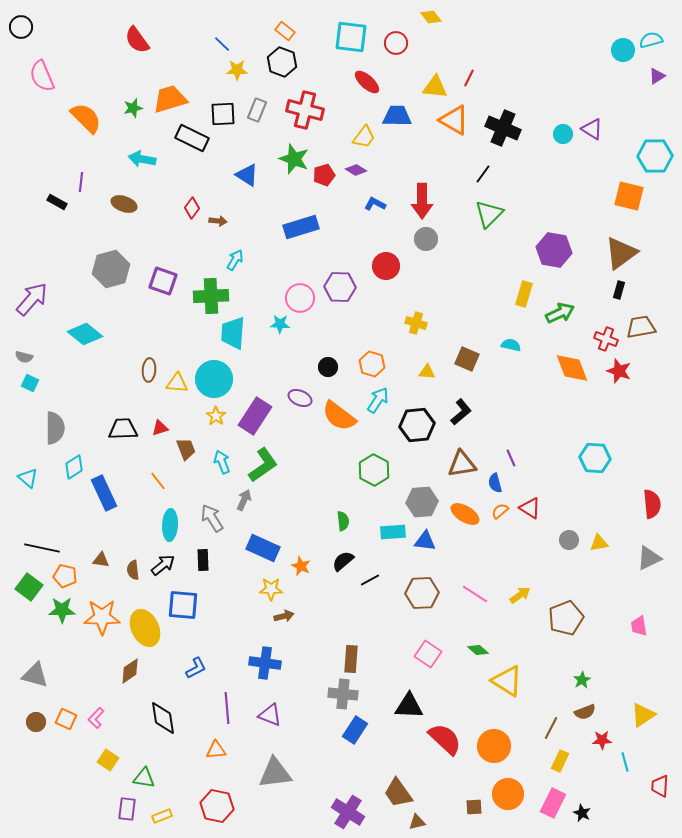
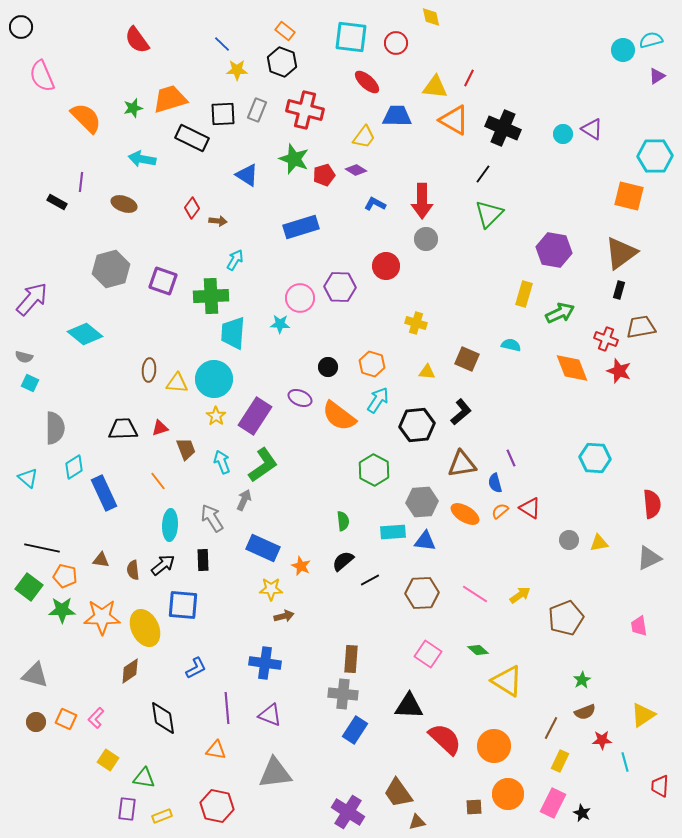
yellow diamond at (431, 17): rotated 25 degrees clockwise
orange triangle at (216, 750): rotated 15 degrees clockwise
